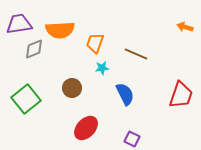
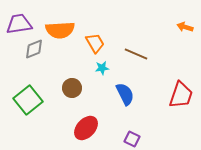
orange trapezoid: rotated 130 degrees clockwise
green square: moved 2 px right, 1 px down
